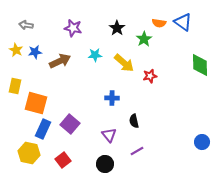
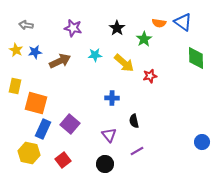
green diamond: moved 4 px left, 7 px up
